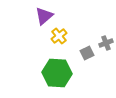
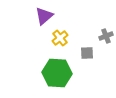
yellow cross: moved 1 px right, 2 px down
gray cross: moved 7 px up
gray square: rotated 24 degrees clockwise
